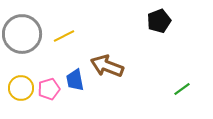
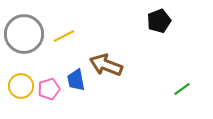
gray circle: moved 2 px right
brown arrow: moved 1 px left, 1 px up
blue trapezoid: moved 1 px right
yellow circle: moved 2 px up
